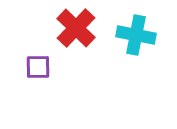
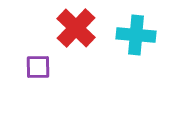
cyan cross: rotated 6 degrees counterclockwise
